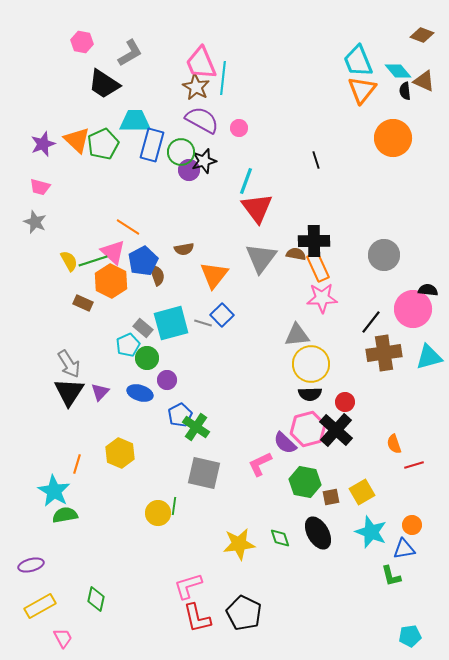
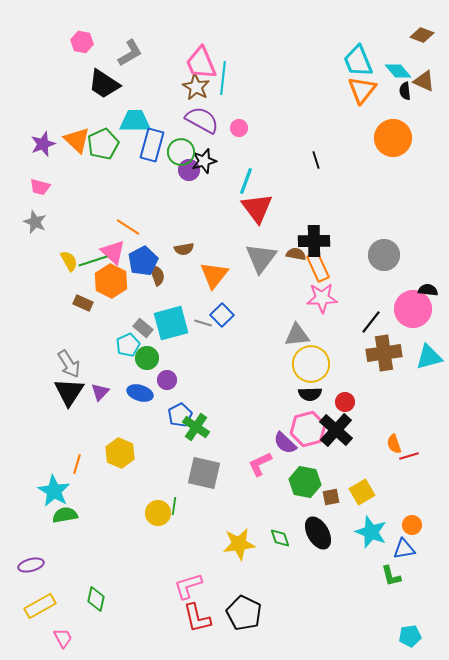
red line at (414, 465): moved 5 px left, 9 px up
